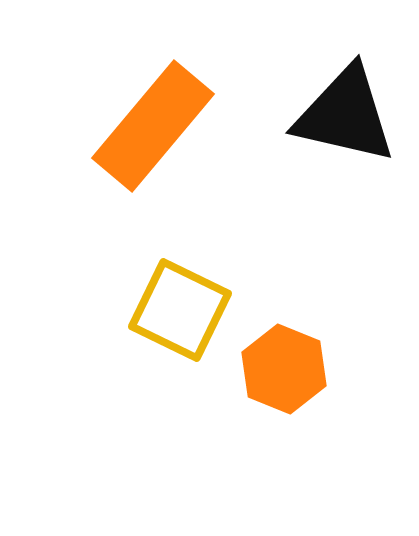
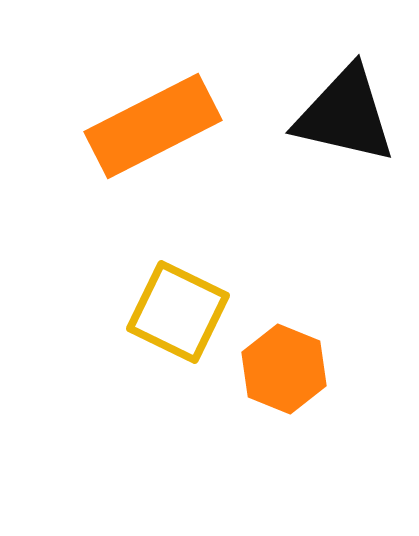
orange rectangle: rotated 23 degrees clockwise
yellow square: moved 2 px left, 2 px down
